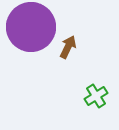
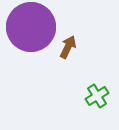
green cross: moved 1 px right
